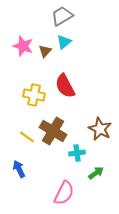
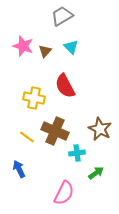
cyan triangle: moved 7 px right, 5 px down; rotated 35 degrees counterclockwise
yellow cross: moved 3 px down
brown cross: moved 2 px right; rotated 8 degrees counterclockwise
